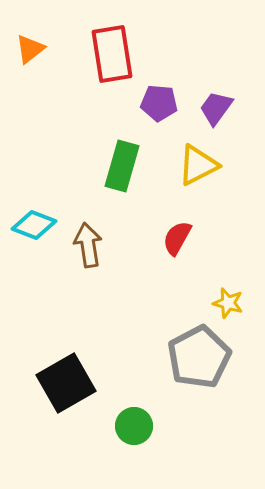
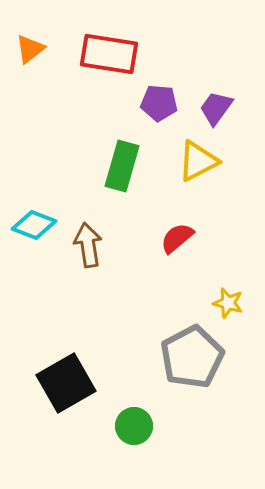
red rectangle: moved 3 px left; rotated 72 degrees counterclockwise
yellow triangle: moved 4 px up
red semicircle: rotated 21 degrees clockwise
gray pentagon: moved 7 px left
